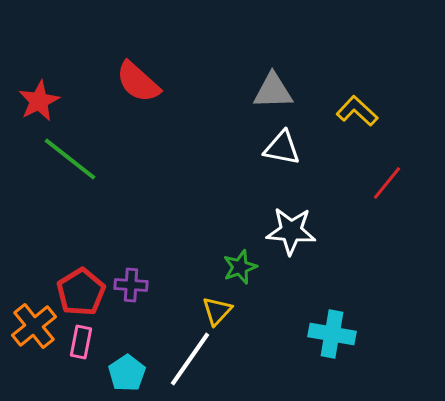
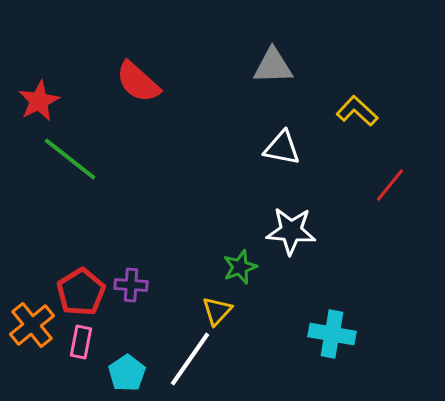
gray triangle: moved 25 px up
red line: moved 3 px right, 2 px down
orange cross: moved 2 px left, 1 px up
